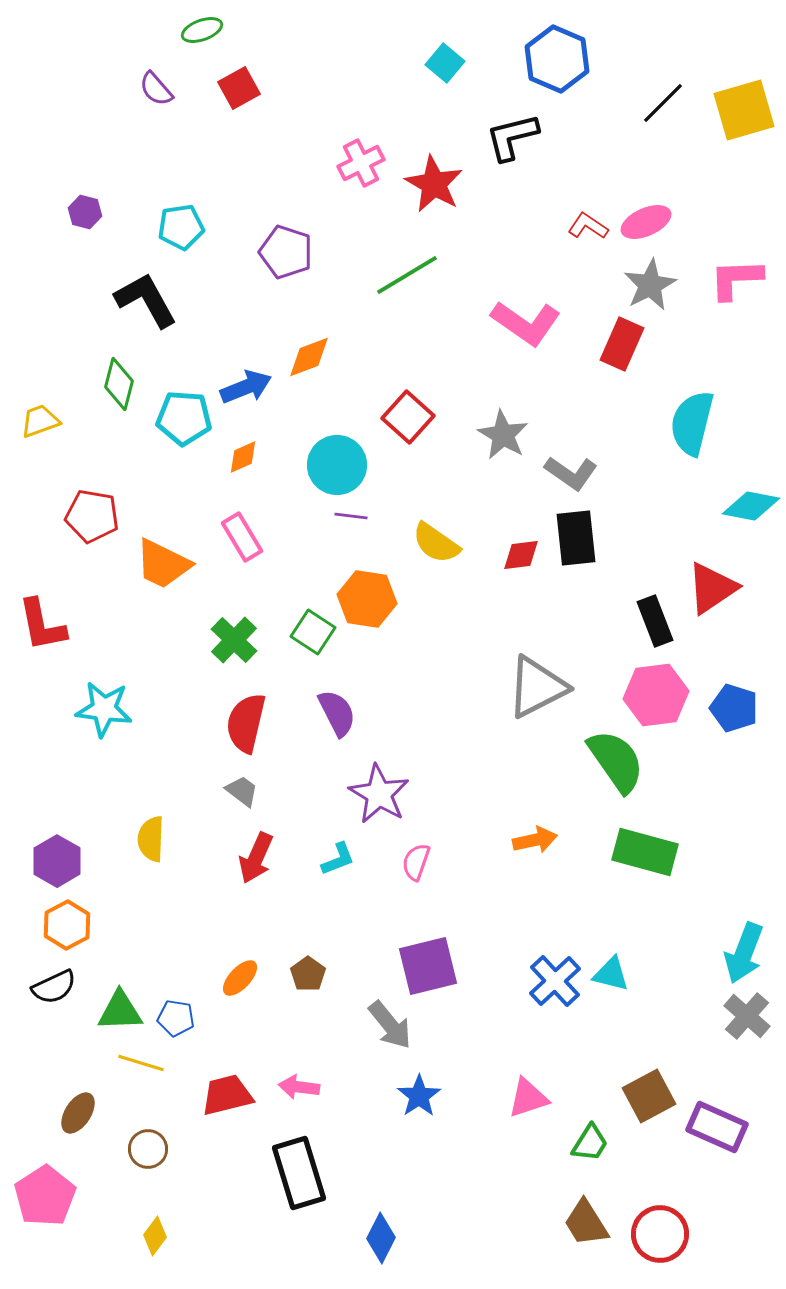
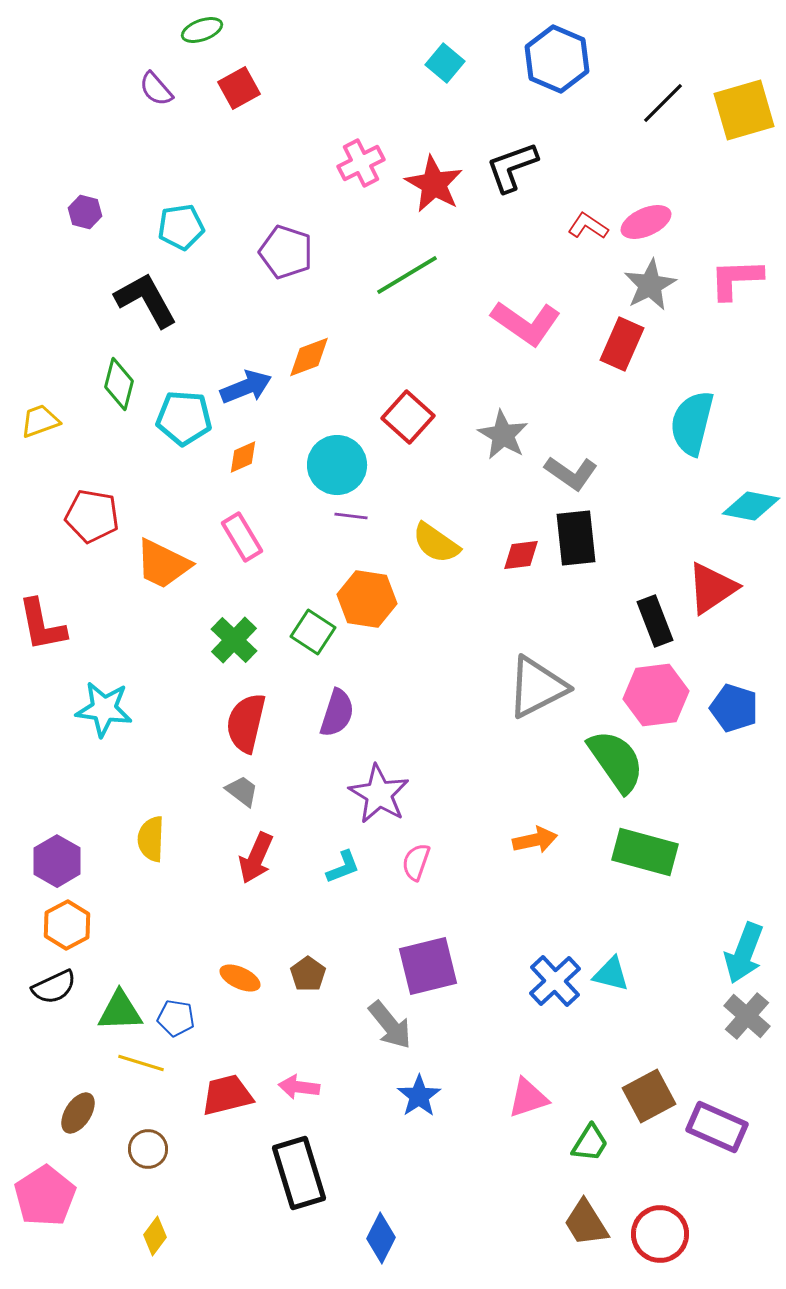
black L-shape at (512, 137): moved 30 px down; rotated 6 degrees counterclockwise
purple semicircle at (337, 713): rotated 45 degrees clockwise
cyan L-shape at (338, 859): moved 5 px right, 8 px down
orange ellipse at (240, 978): rotated 72 degrees clockwise
